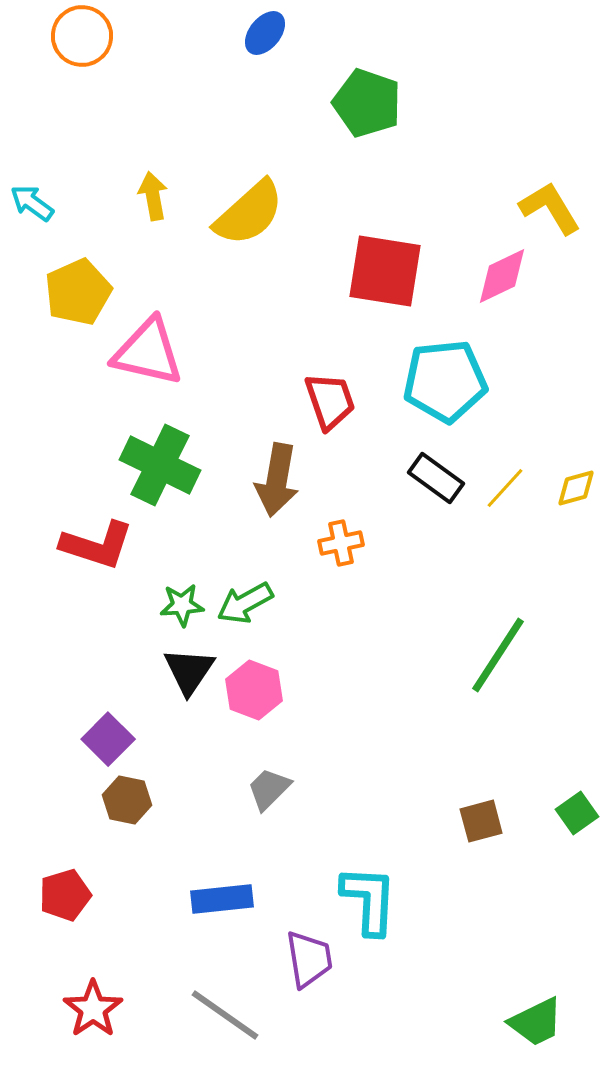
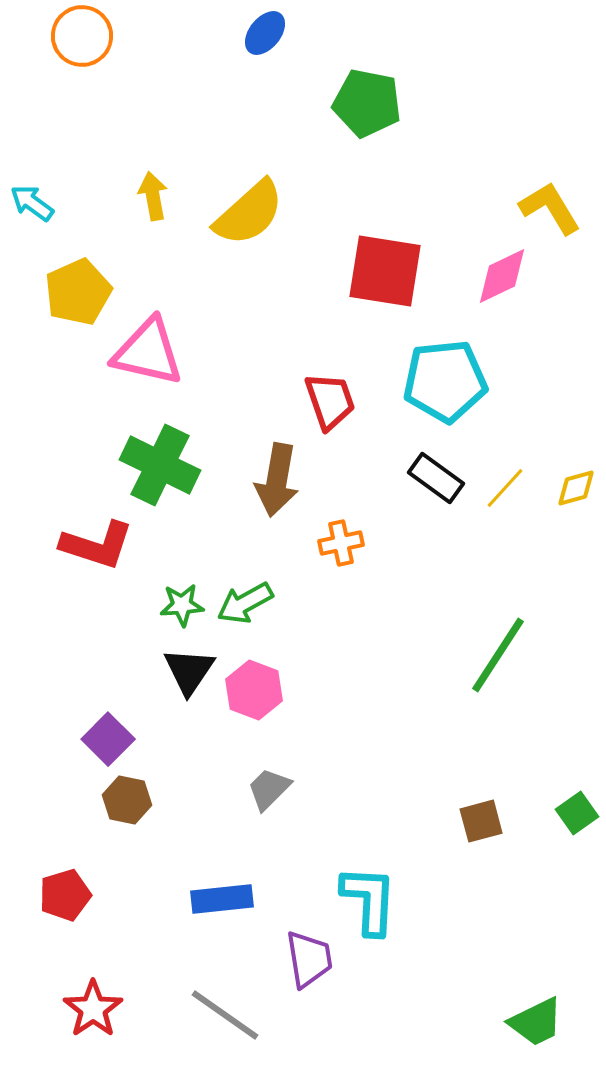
green pentagon: rotated 8 degrees counterclockwise
